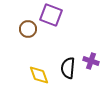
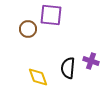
purple square: rotated 15 degrees counterclockwise
yellow diamond: moved 1 px left, 2 px down
